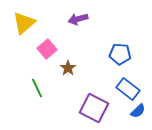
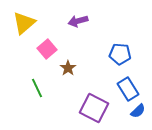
purple arrow: moved 2 px down
blue rectangle: rotated 20 degrees clockwise
